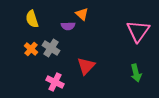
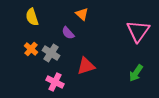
yellow semicircle: moved 2 px up
purple semicircle: moved 7 px down; rotated 48 degrees clockwise
gray cross: moved 5 px down
red triangle: rotated 30 degrees clockwise
green arrow: rotated 48 degrees clockwise
